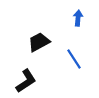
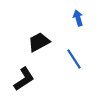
blue arrow: rotated 21 degrees counterclockwise
black L-shape: moved 2 px left, 2 px up
